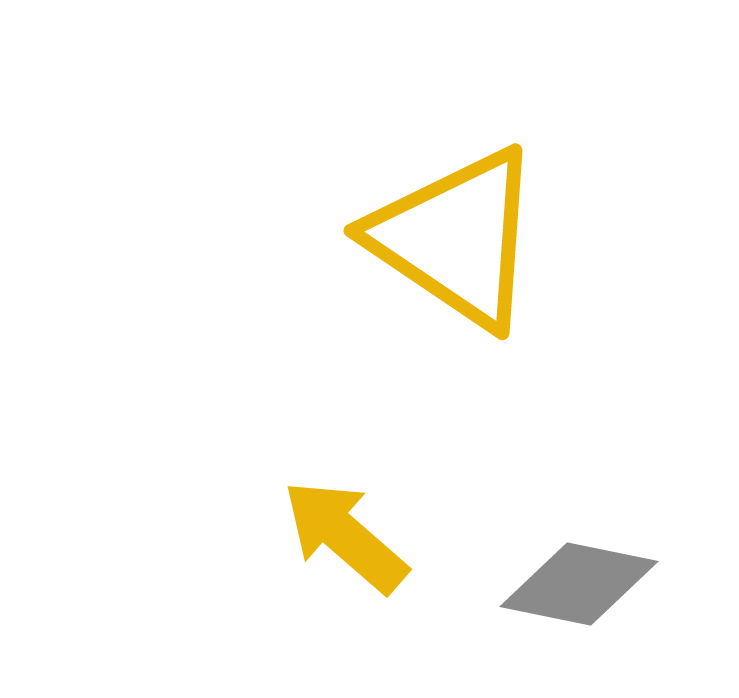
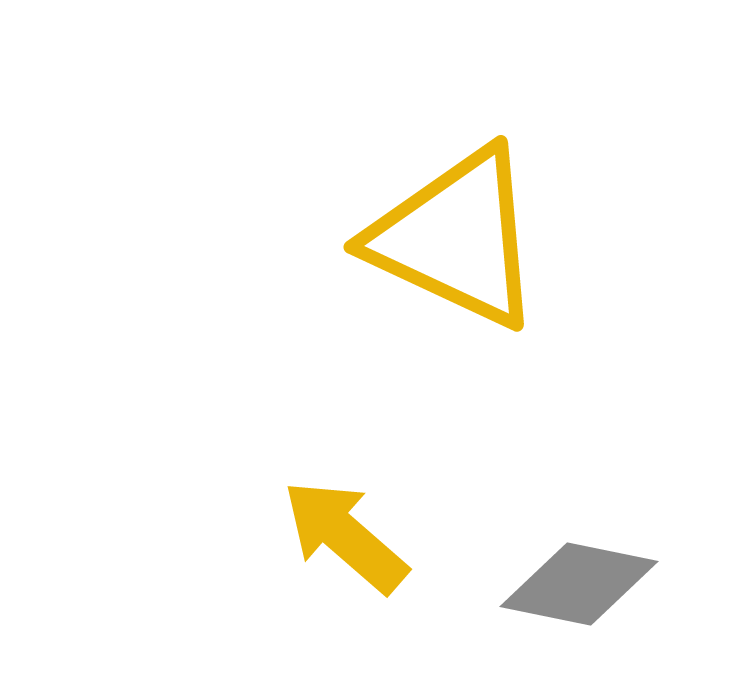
yellow triangle: rotated 9 degrees counterclockwise
